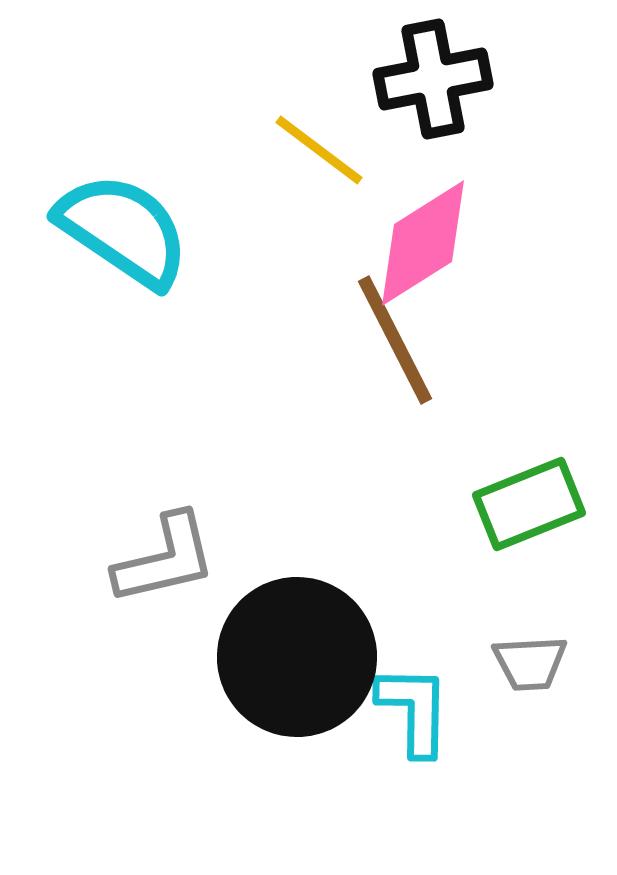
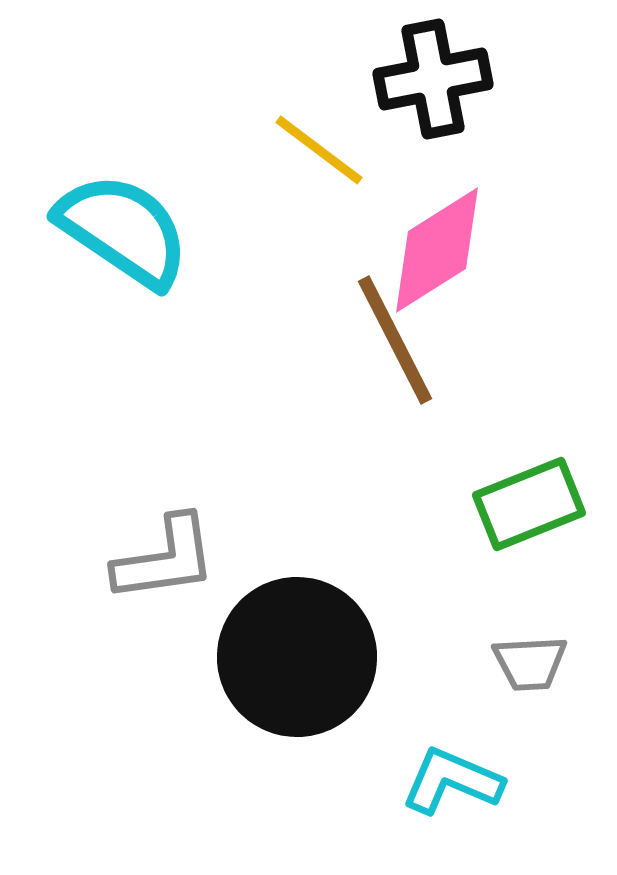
pink diamond: moved 14 px right, 7 px down
gray L-shape: rotated 5 degrees clockwise
cyan L-shape: moved 38 px right, 71 px down; rotated 68 degrees counterclockwise
